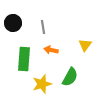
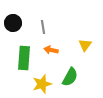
green rectangle: moved 1 px up
